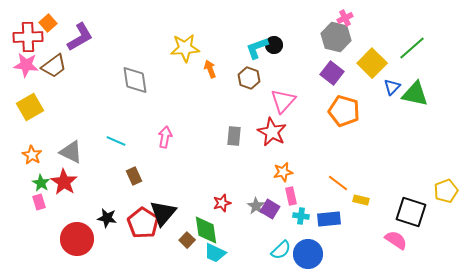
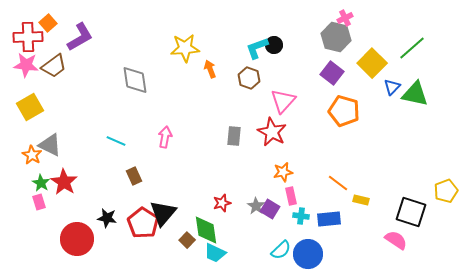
gray triangle at (71, 152): moved 21 px left, 7 px up
